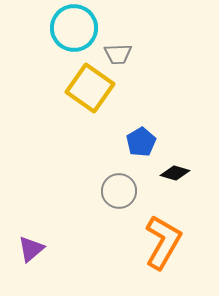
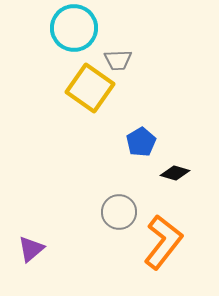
gray trapezoid: moved 6 px down
gray circle: moved 21 px down
orange L-shape: rotated 8 degrees clockwise
